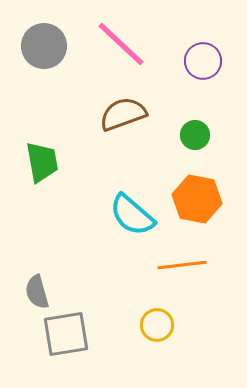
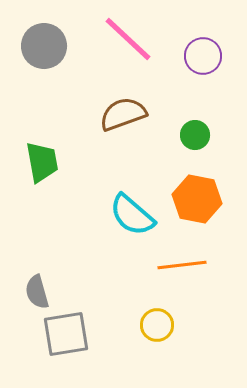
pink line: moved 7 px right, 5 px up
purple circle: moved 5 px up
